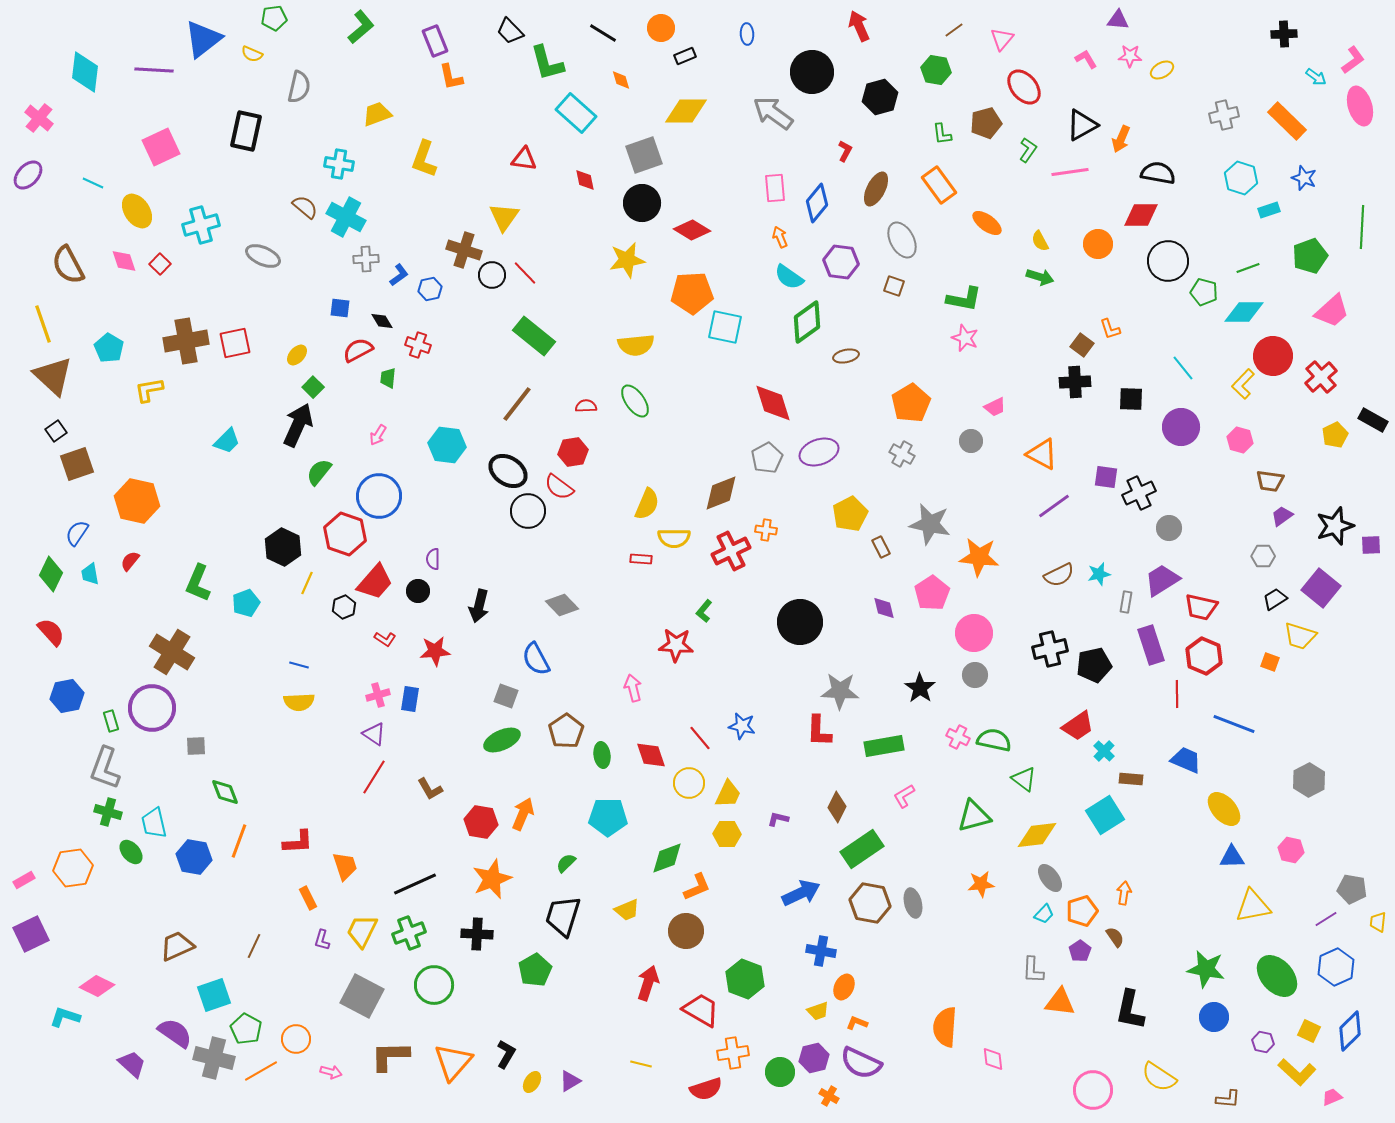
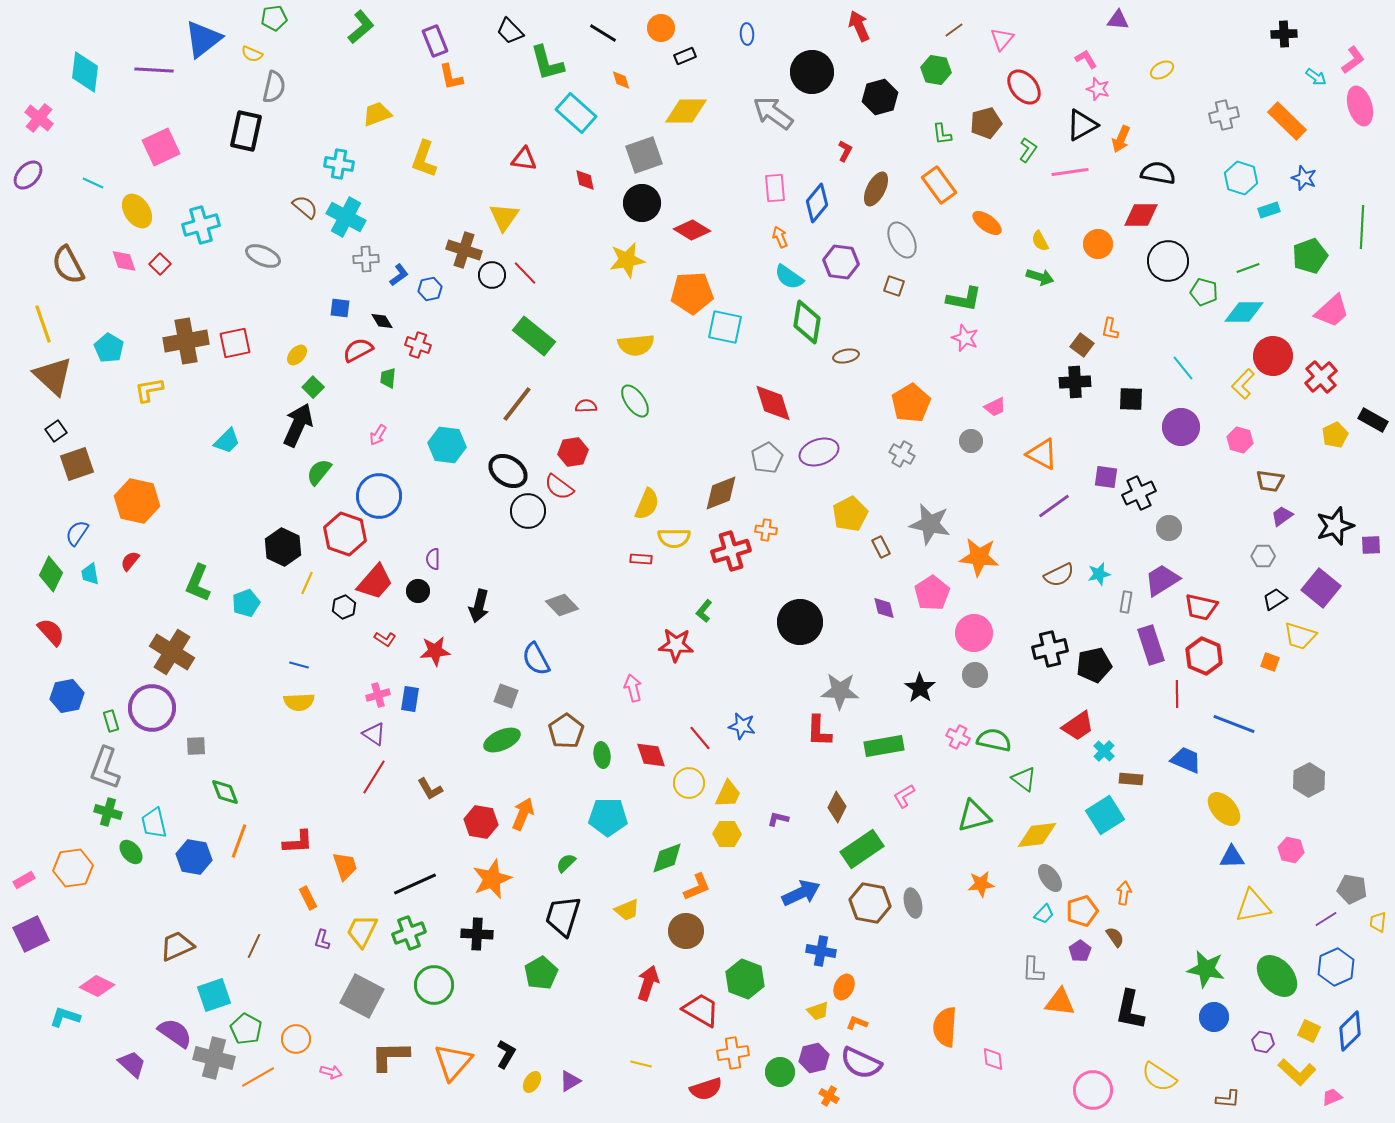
pink star at (1130, 56): moved 32 px left, 33 px down; rotated 15 degrees clockwise
gray semicircle at (299, 87): moved 25 px left
green diamond at (807, 322): rotated 45 degrees counterclockwise
orange L-shape at (1110, 329): rotated 30 degrees clockwise
red cross at (731, 551): rotated 9 degrees clockwise
green pentagon at (535, 970): moved 6 px right, 3 px down
orange line at (261, 1071): moved 3 px left, 6 px down
